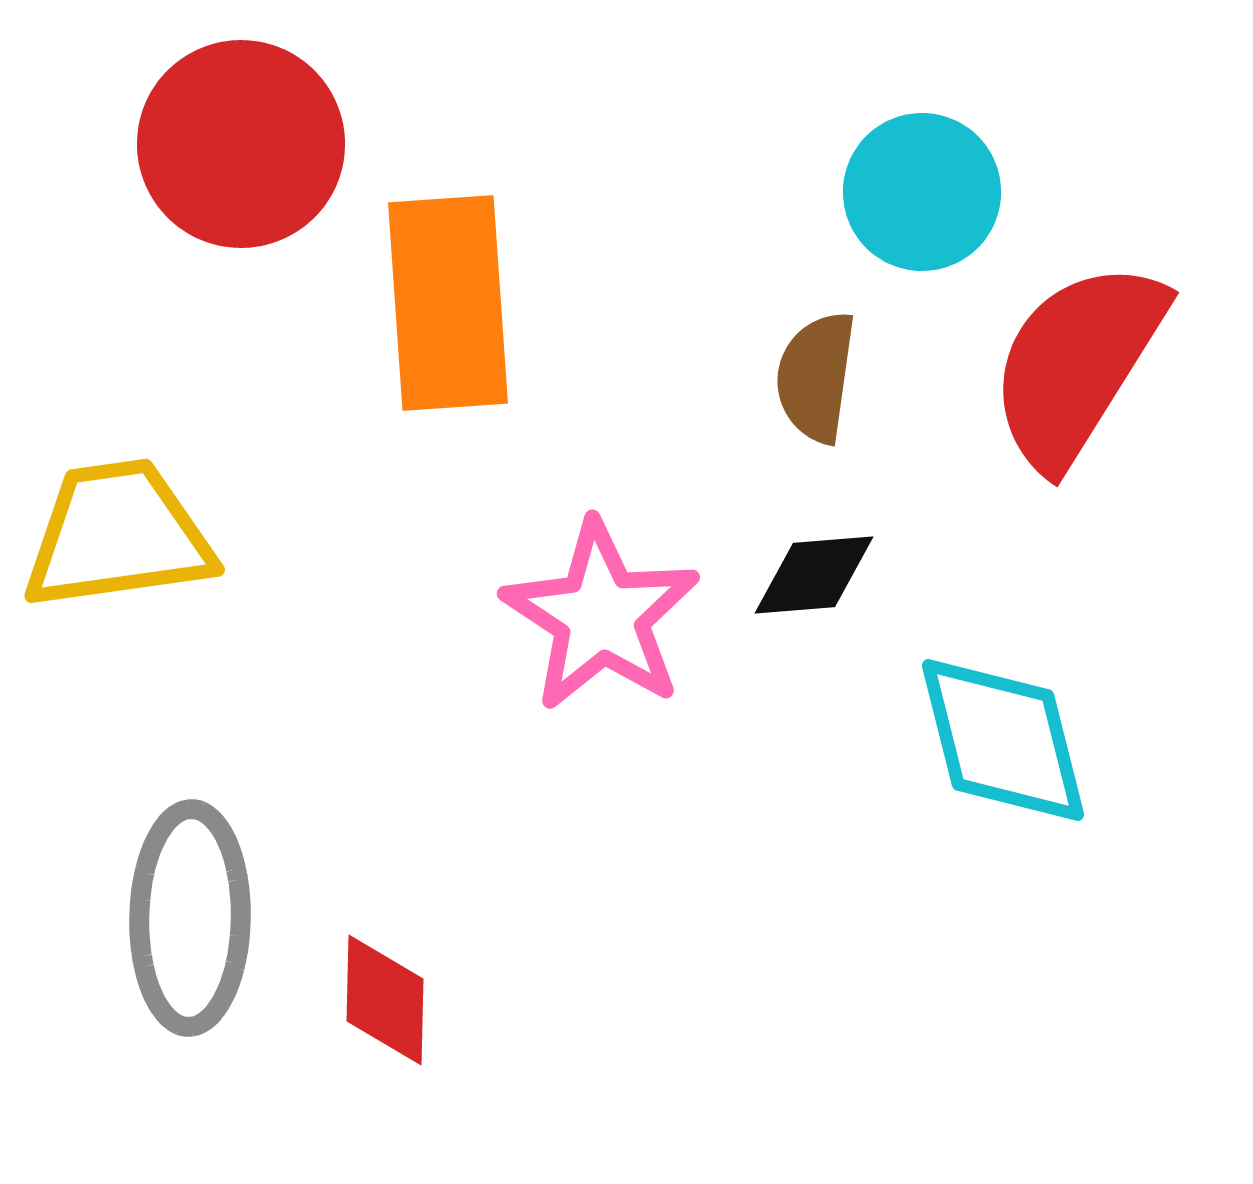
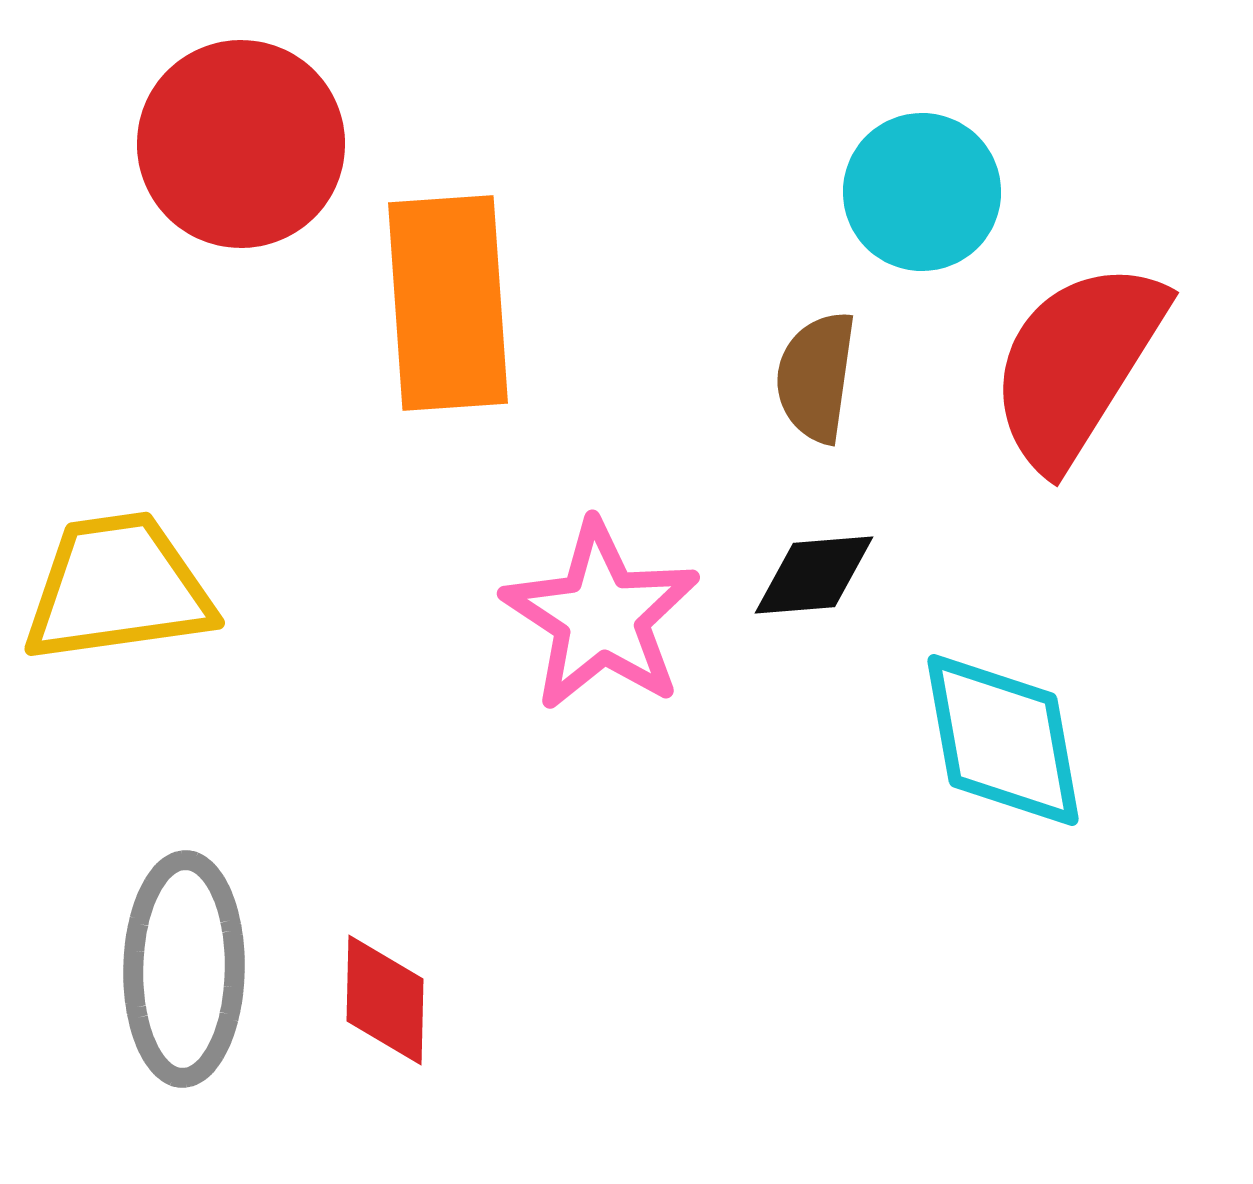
yellow trapezoid: moved 53 px down
cyan diamond: rotated 4 degrees clockwise
gray ellipse: moved 6 px left, 51 px down
